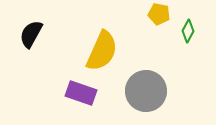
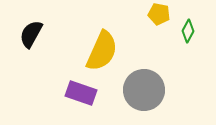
gray circle: moved 2 px left, 1 px up
